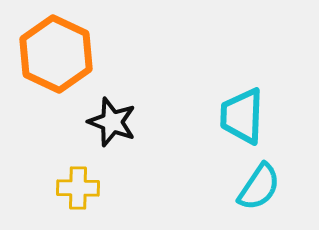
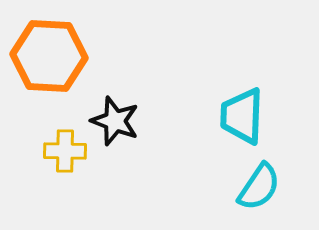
orange hexagon: moved 7 px left, 2 px down; rotated 22 degrees counterclockwise
black star: moved 3 px right, 1 px up
yellow cross: moved 13 px left, 37 px up
